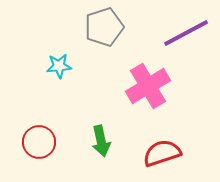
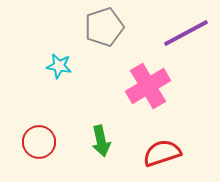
cyan star: rotated 15 degrees clockwise
